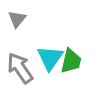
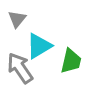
cyan triangle: moved 11 px left, 12 px up; rotated 24 degrees clockwise
